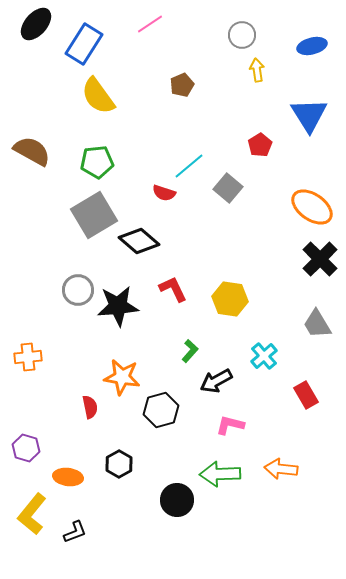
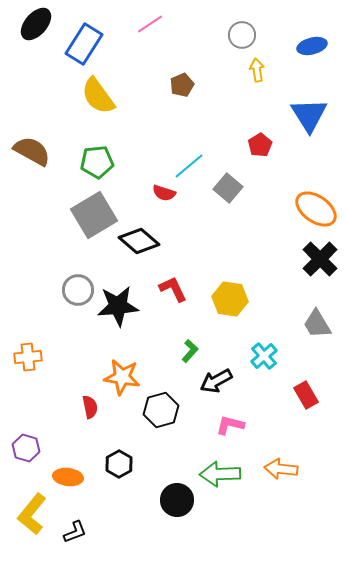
orange ellipse at (312, 207): moved 4 px right, 2 px down
